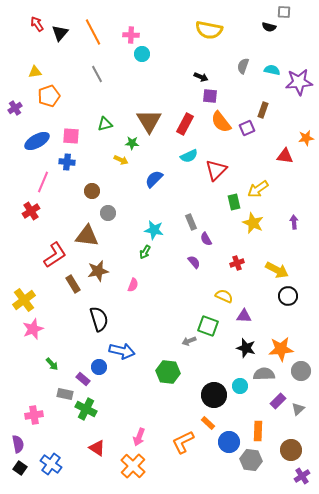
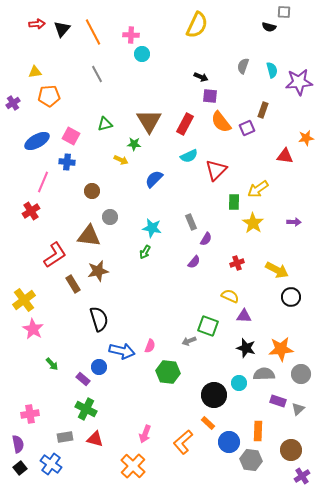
red arrow at (37, 24): rotated 119 degrees clockwise
yellow semicircle at (209, 30): moved 12 px left, 5 px up; rotated 76 degrees counterclockwise
black triangle at (60, 33): moved 2 px right, 4 px up
cyan semicircle at (272, 70): rotated 63 degrees clockwise
orange pentagon at (49, 96): rotated 15 degrees clockwise
purple cross at (15, 108): moved 2 px left, 5 px up
pink square at (71, 136): rotated 24 degrees clockwise
green star at (132, 143): moved 2 px right, 1 px down
green rectangle at (234, 202): rotated 14 degrees clockwise
gray circle at (108, 213): moved 2 px right, 4 px down
purple arrow at (294, 222): rotated 96 degrees clockwise
yellow star at (253, 223): rotated 10 degrees clockwise
cyan star at (154, 230): moved 2 px left, 2 px up
brown triangle at (87, 236): moved 2 px right
purple semicircle at (206, 239): rotated 120 degrees counterclockwise
purple semicircle at (194, 262): rotated 80 degrees clockwise
pink semicircle at (133, 285): moved 17 px right, 61 px down
yellow semicircle at (224, 296): moved 6 px right
black circle at (288, 296): moved 3 px right, 1 px down
pink star at (33, 329): rotated 20 degrees counterclockwise
gray circle at (301, 371): moved 3 px down
cyan circle at (240, 386): moved 1 px left, 3 px up
gray rectangle at (65, 394): moved 43 px down; rotated 21 degrees counterclockwise
purple rectangle at (278, 401): rotated 63 degrees clockwise
pink cross at (34, 415): moved 4 px left, 1 px up
pink arrow at (139, 437): moved 6 px right, 3 px up
orange L-shape at (183, 442): rotated 15 degrees counterclockwise
red triangle at (97, 448): moved 2 px left, 9 px up; rotated 18 degrees counterclockwise
black square at (20, 468): rotated 16 degrees clockwise
